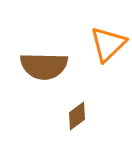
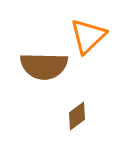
orange triangle: moved 20 px left, 8 px up
